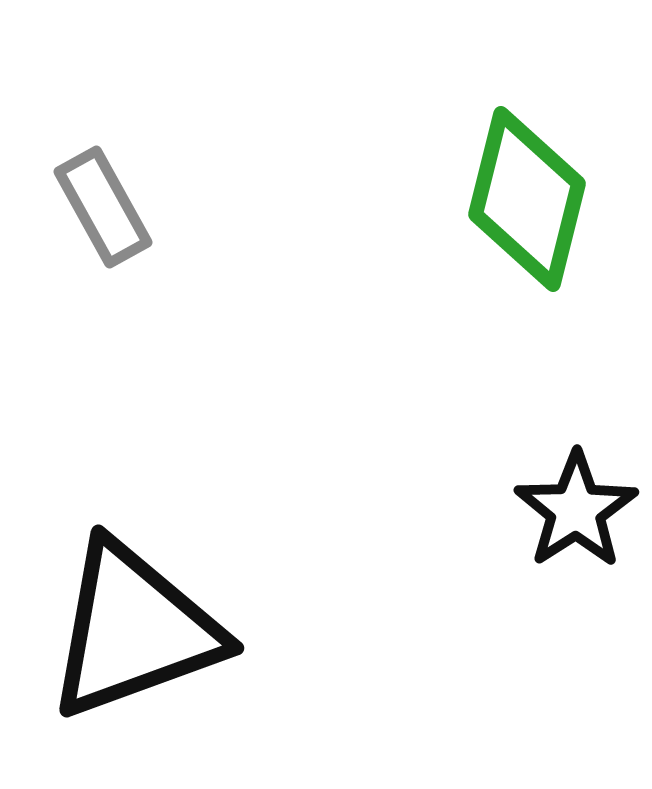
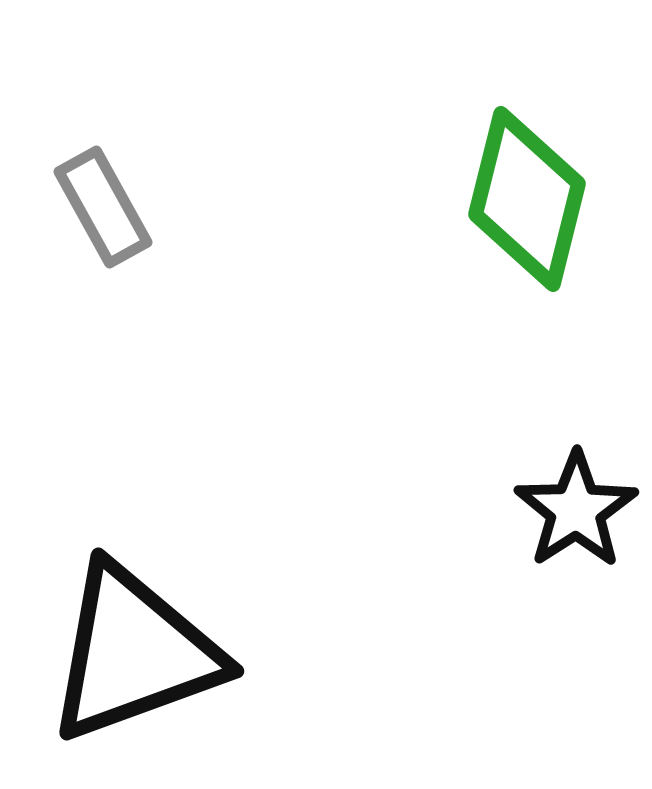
black triangle: moved 23 px down
